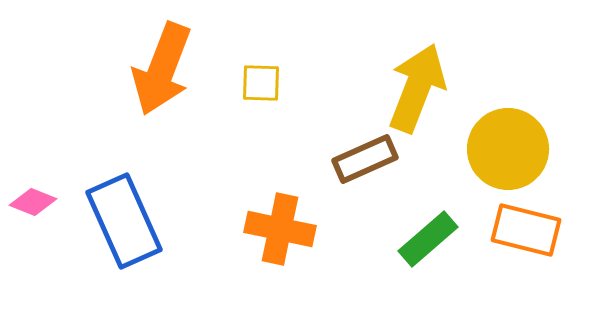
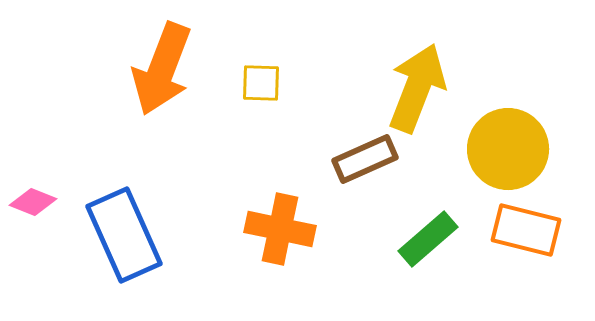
blue rectangle: moved 14 px down
